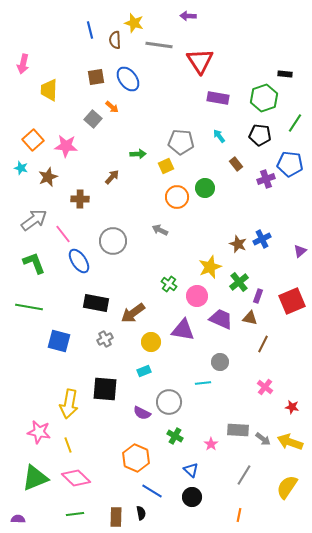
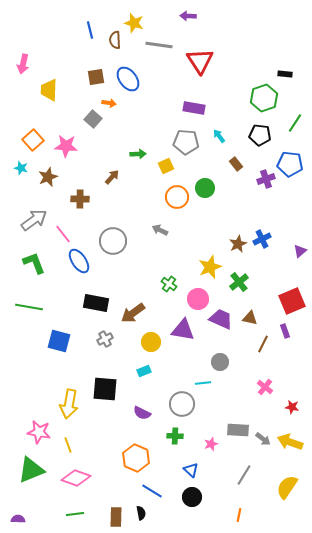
purple rectangle at (218, 98): moved 24 px left, 10 px down
orange arrow at (112, 107): moved 3 px left, 4 px up; rotated 32 degrees counterclockwise
gray pentagon at (181, 142): moved 5 px right
brown star at (238, 244): rotated 24 degrees clockwise
pink circle at (197, 296): moved 1 px right, 3 px down
purple rectangle at (258, 296): moved 27 px right, 35 px down; rotated 40 degrees counterclockwise
gray circle at (169, 402): moved 13 px right, 2 px down
green cross at (175, 436): rotated 28 degrees counterclockwise
pink star at (211, 444): rotated 16 degrees clockwise
green triangle at (35, 478): moved 4 px left, 8 px up
pink diamond at (76, 478): rotated 24 degrees counterclockwise
